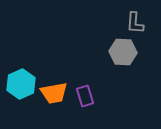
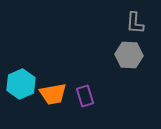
gray hexagon: moved 6 px right, 3 px down
orange trapezoid: moved 1 px left, 1 px down
